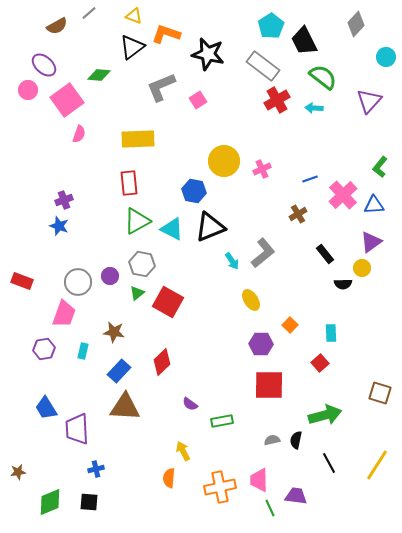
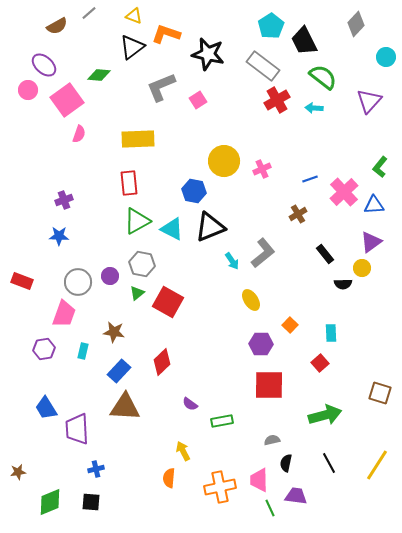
pink cross at (343, 195): moved 1 px right, 3 px up
blue star at (59, 226): moved 10 px down; rotated 18 degrees counterclockwise
black semicircle at (296, 440): moved 10 px left, 23 px down
black square at (89, 502): moved 2 px right
